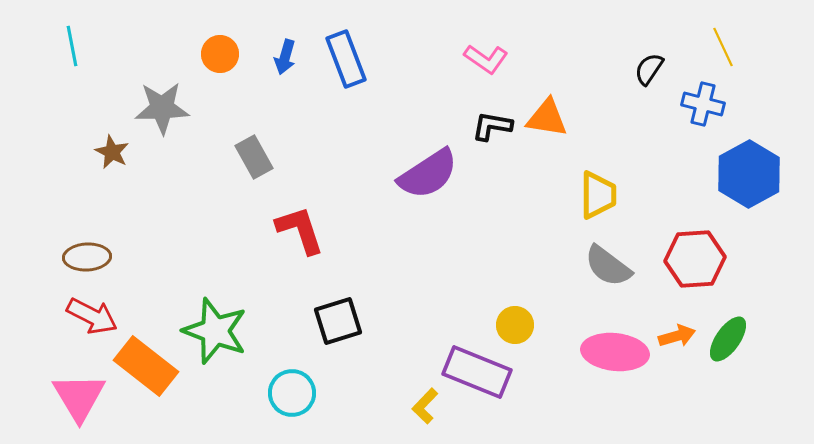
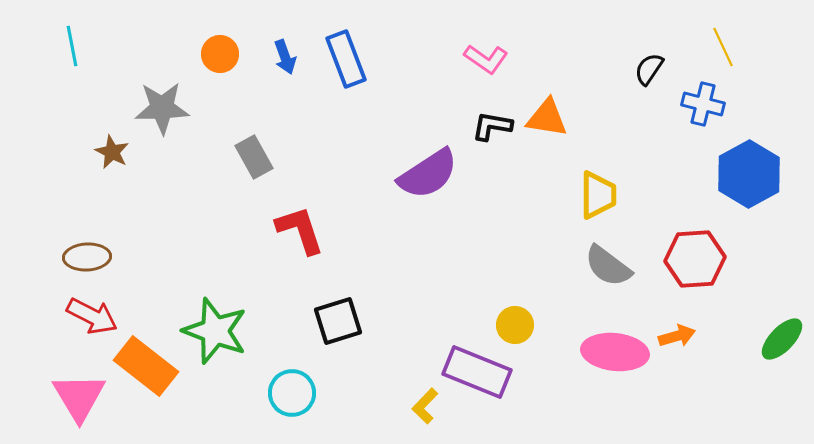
blue arrow: rotated 36 degrees counterclockwise
green ellipse: moved 54 px right; rotated 9 degrees clockwise
